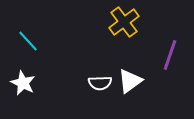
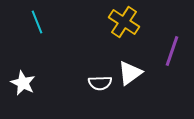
yellow cross: rotated 20 degrees counterclockwise
cyan line: moved 9 px right, 19 px up; rotated 20 degrees clockwise
purple line: moved 2 px right, 4 px up
white triangle: moved 8 px up
